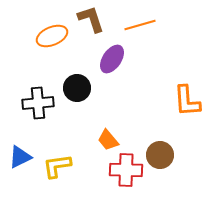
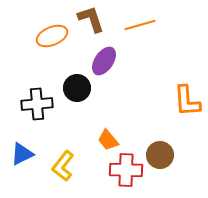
purple ellipse: moved 8 px left, 2 px down
black cross: moved 1 px left, 1 px down
blue triangle: moved 2 px right, 3 px up
yellow L-shape: moved 6 px right; rotated 44 degrees counterclockwise
